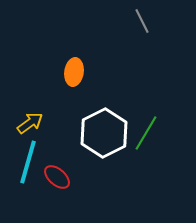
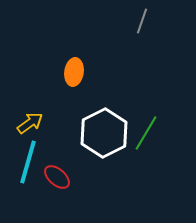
gray line: rotated 45 degrees clockwise
